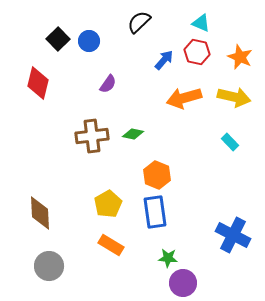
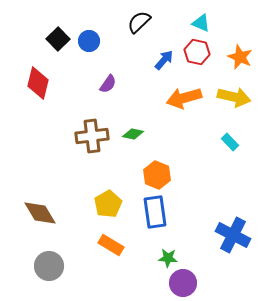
brown diamond: rotated 28 degrees counterclockwise
